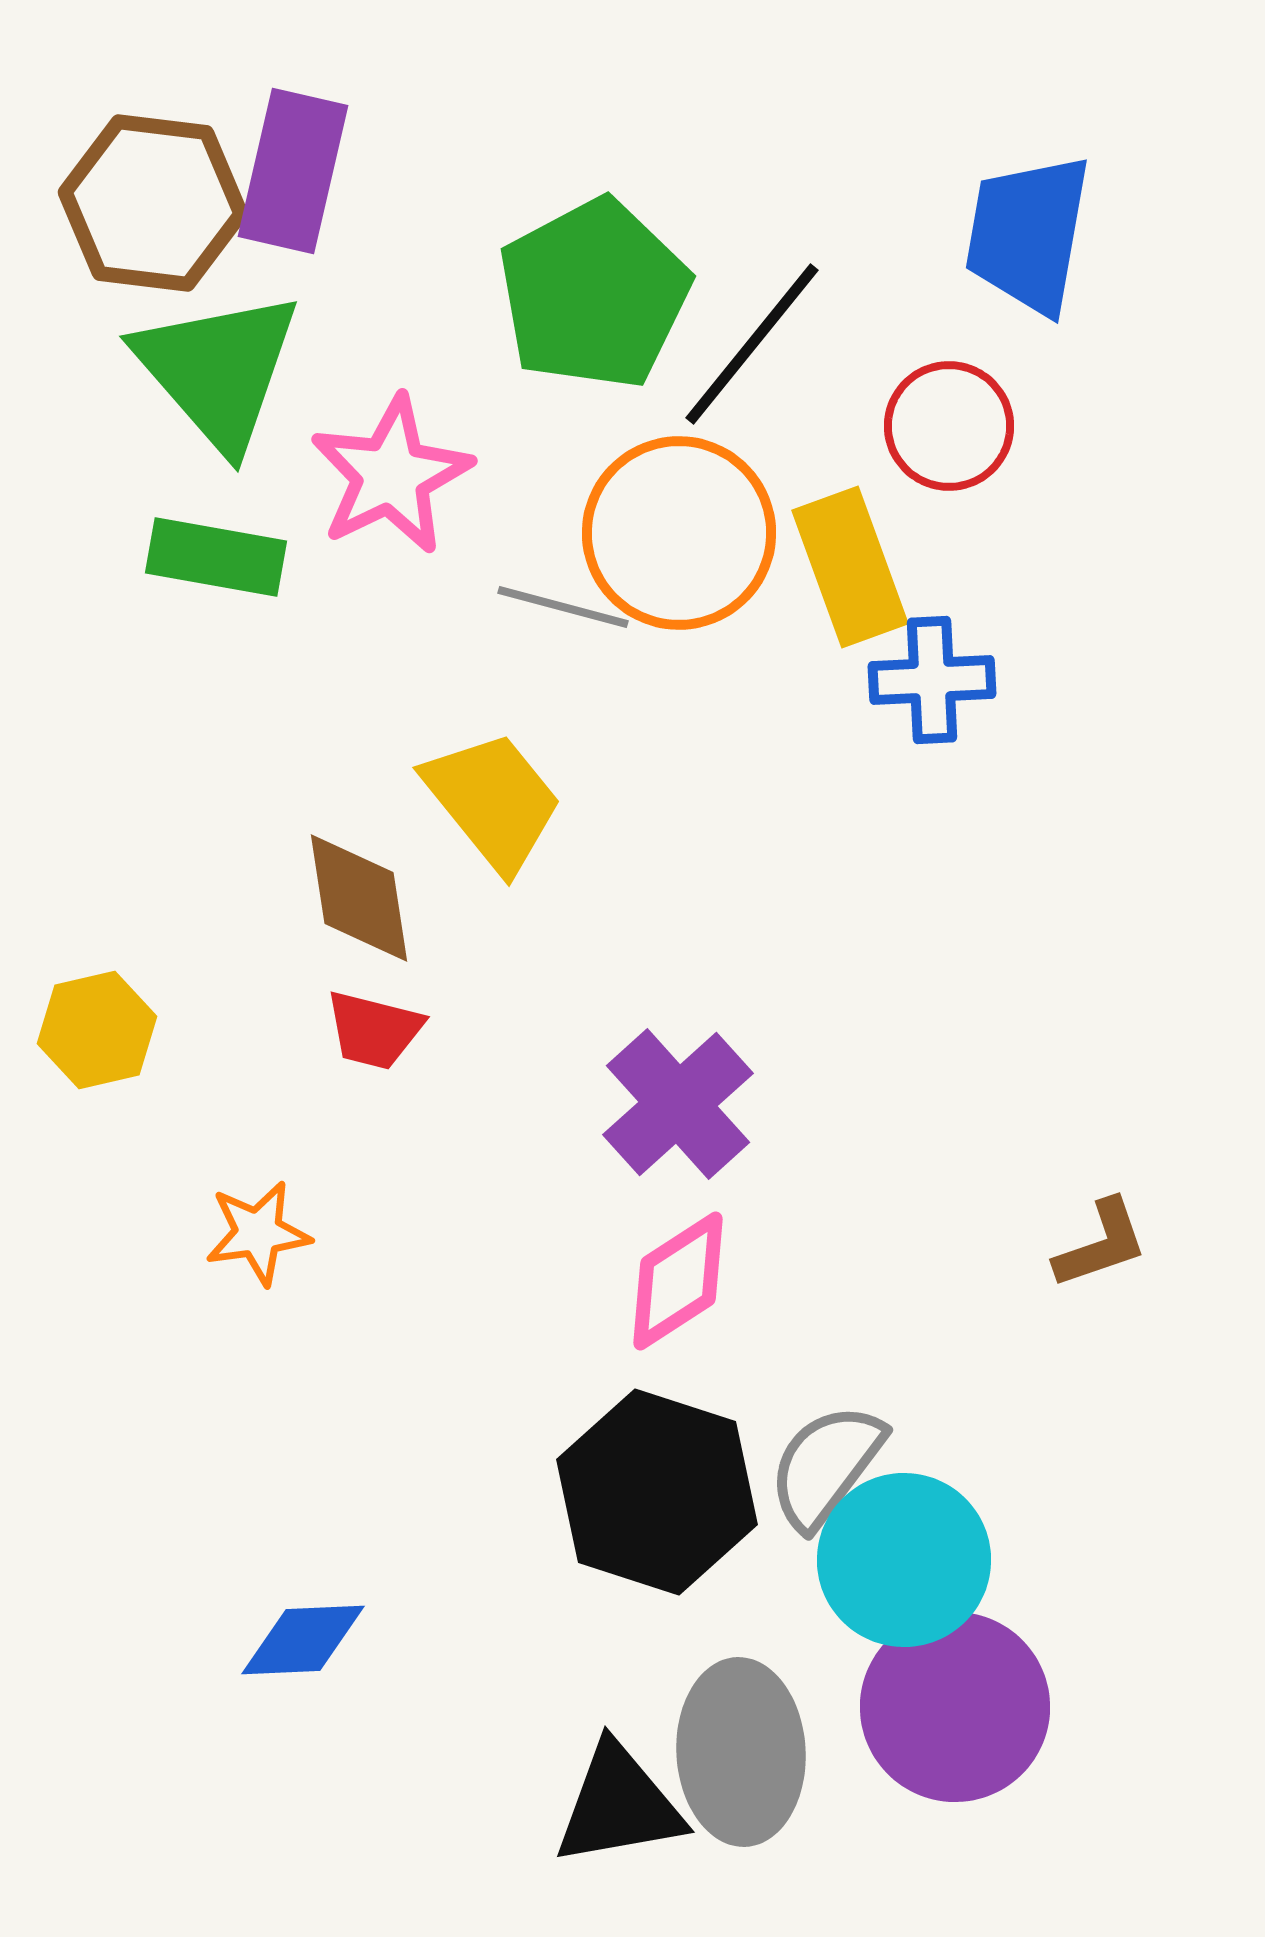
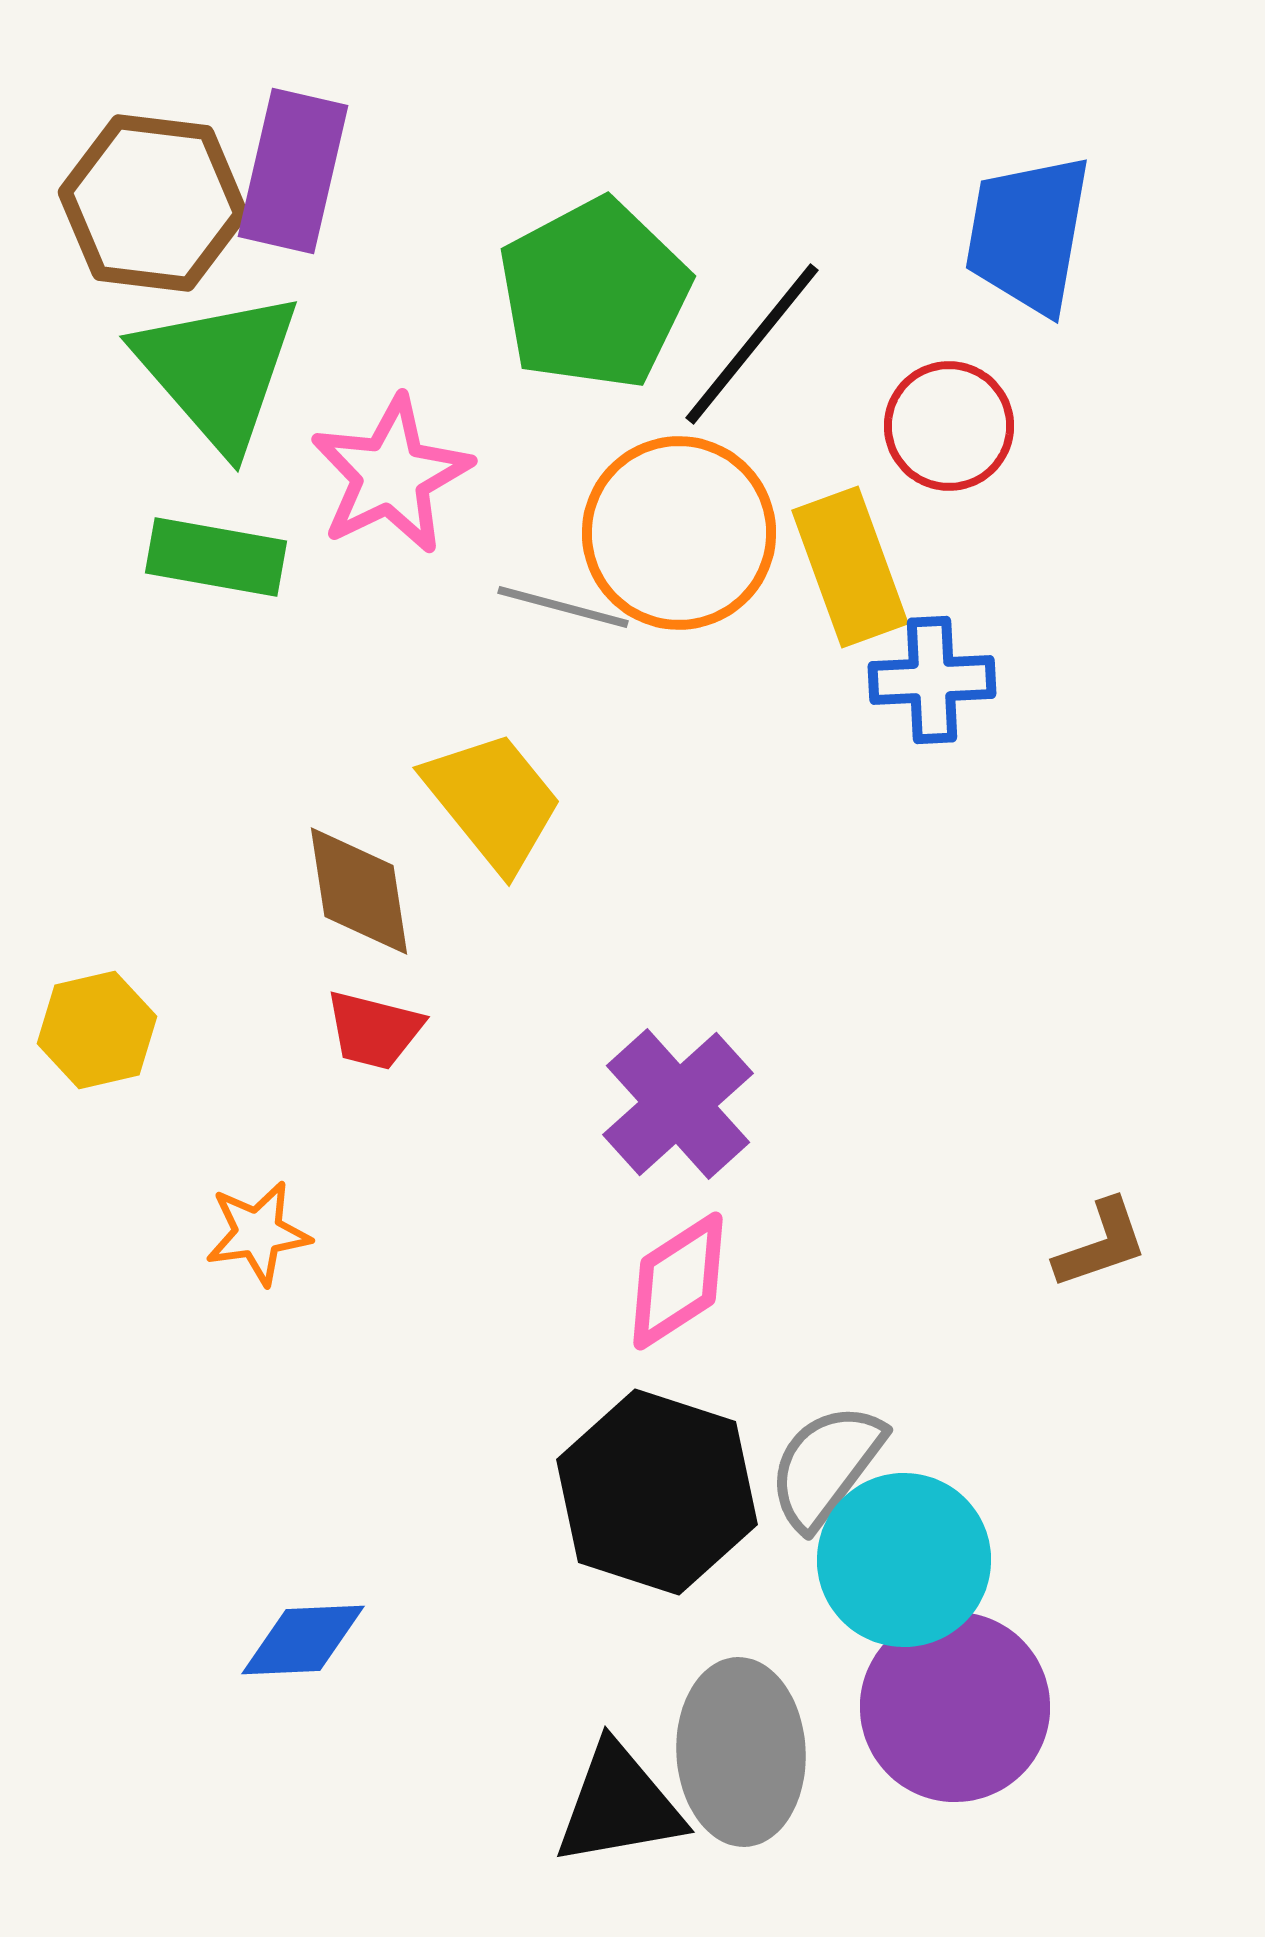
brown diamond: moved 7 px up
